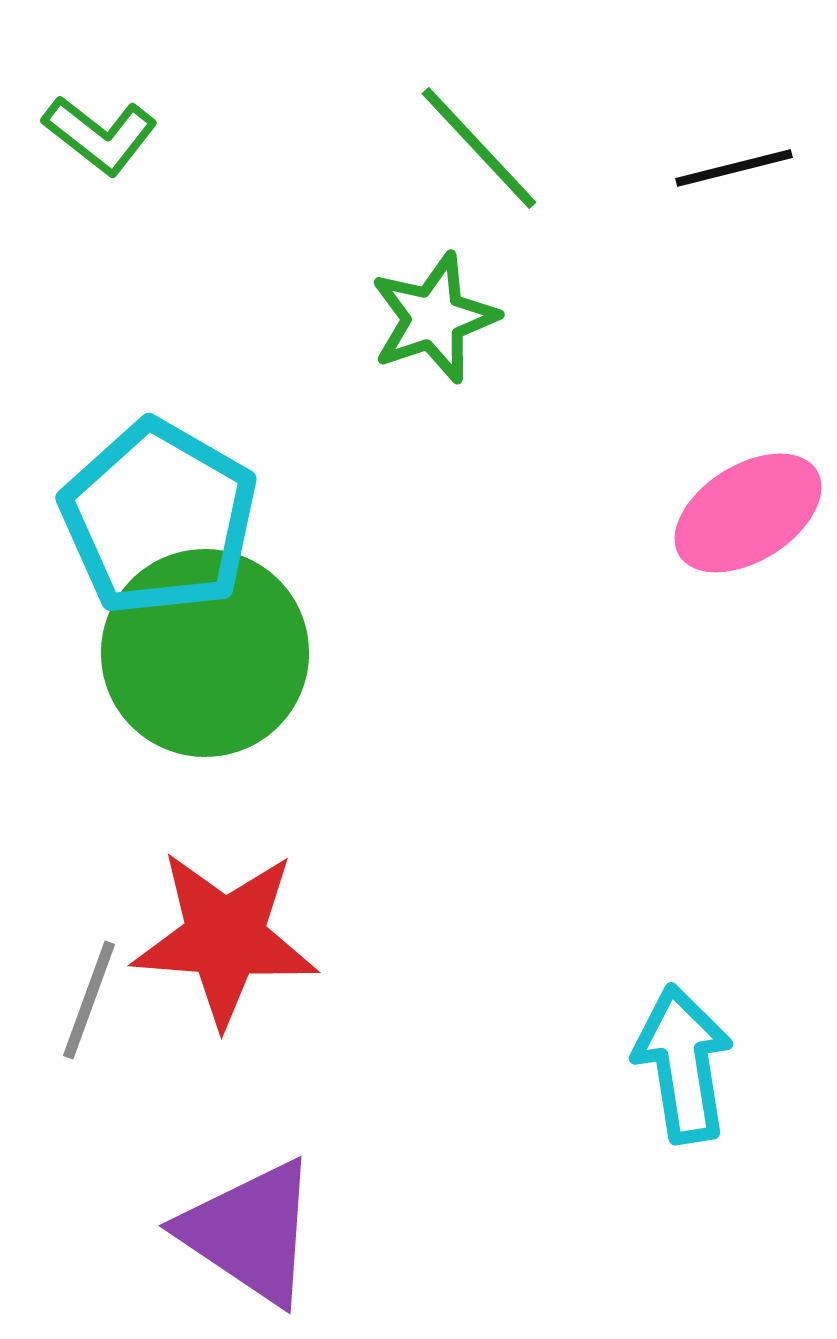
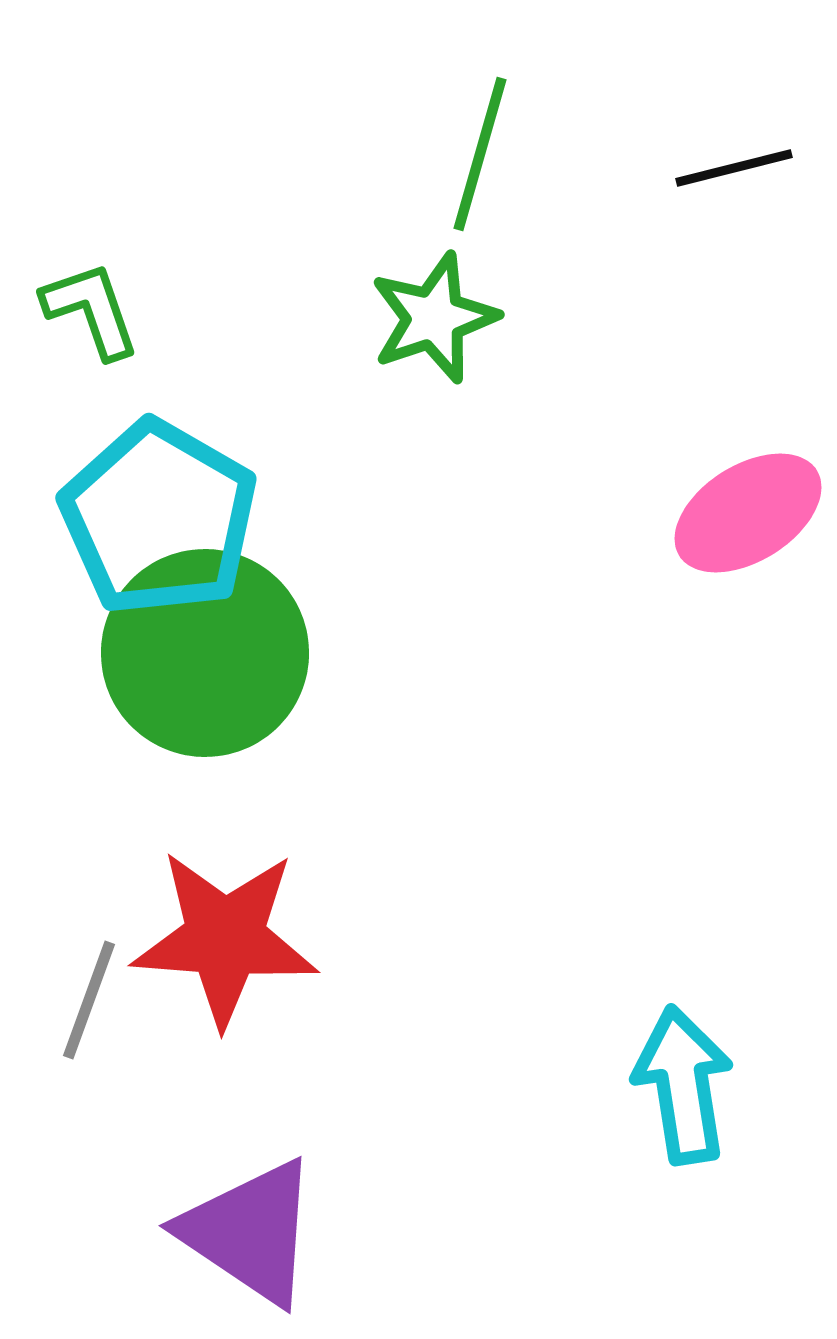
green L-shape: moved 9 px left, 175 px down; rotated 147 degrees counterclockwise
green line: moved 1 px right, 6 px down; rotated 59 degrees clockwise
cyan arrow: moved 21 px down
